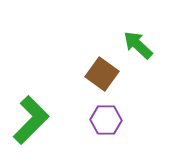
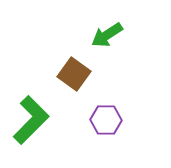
green arrow: moved 31 px left, 10 px up; rotated 76 degrees counterclockwise
brown square: moved 28 px left
